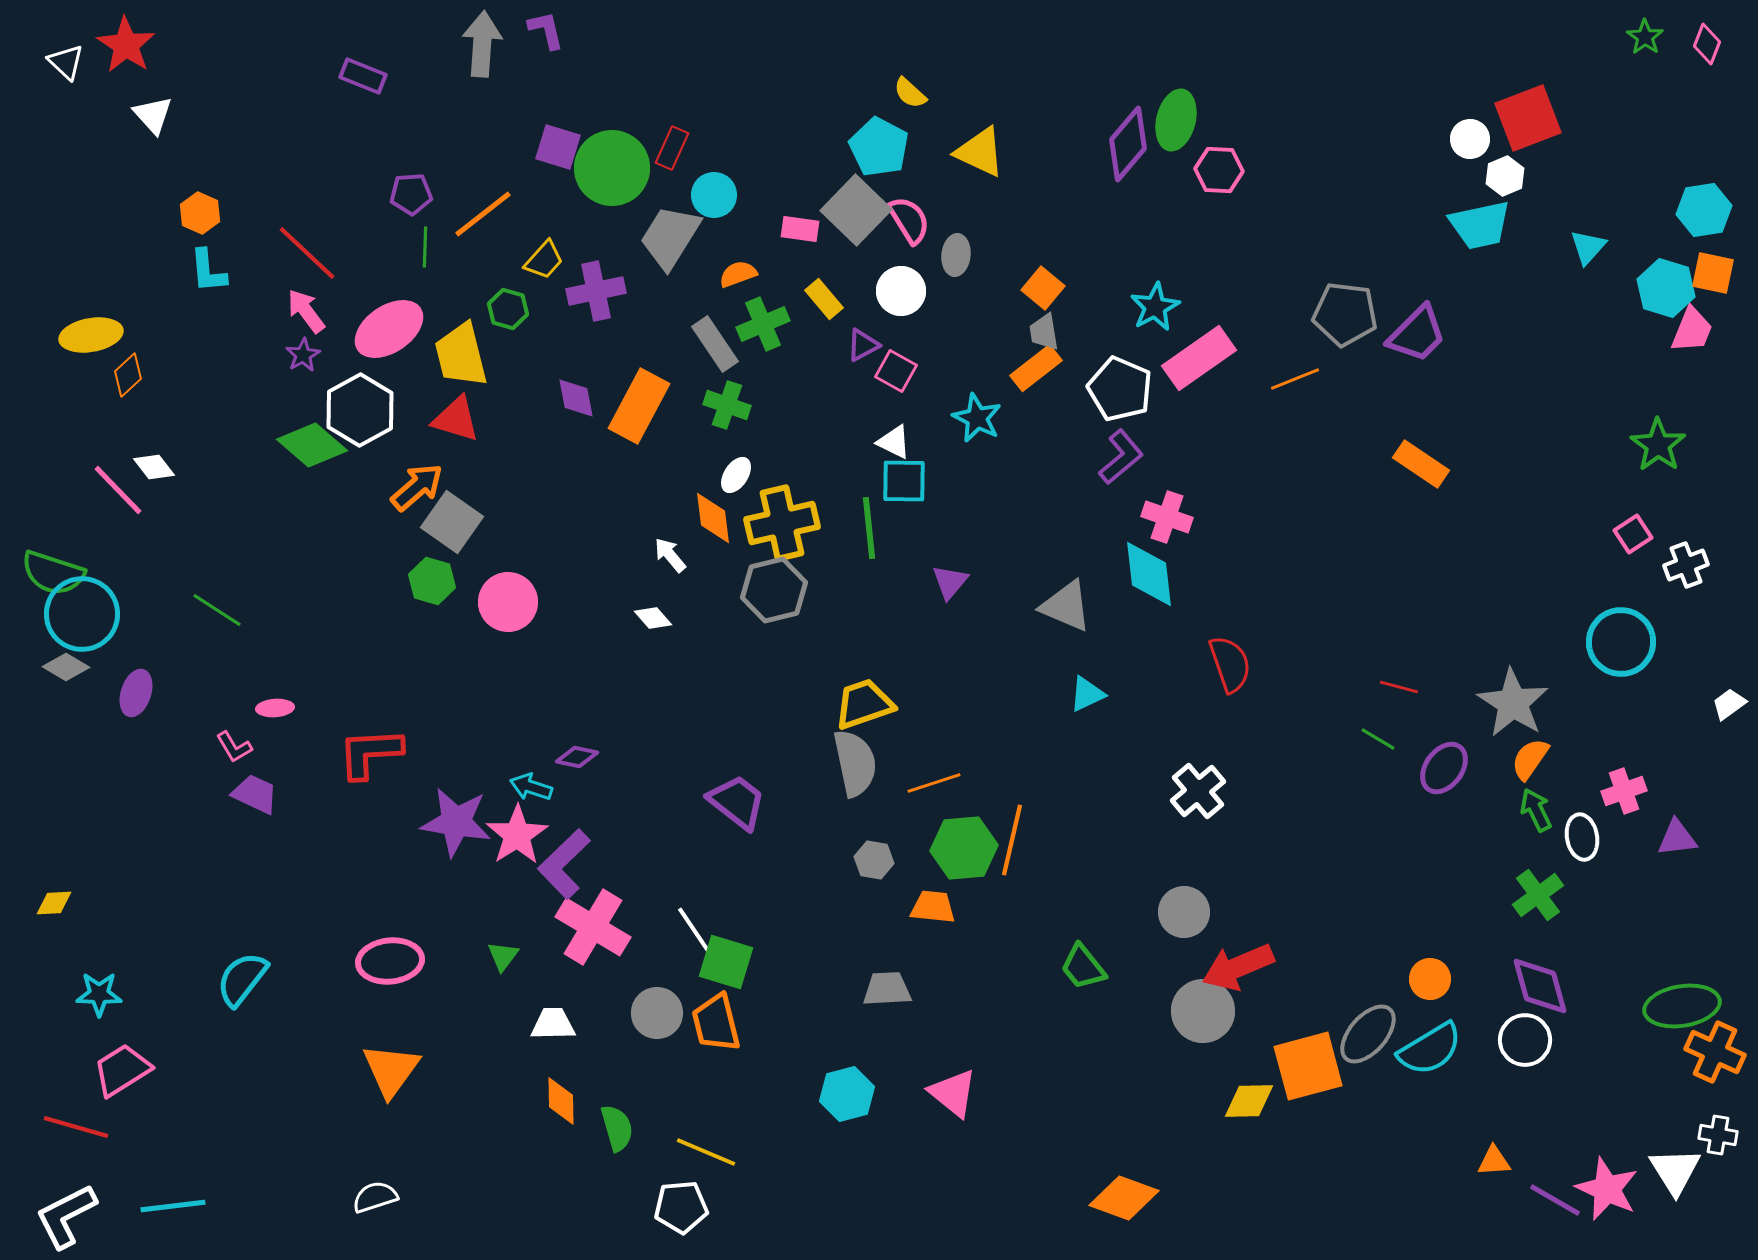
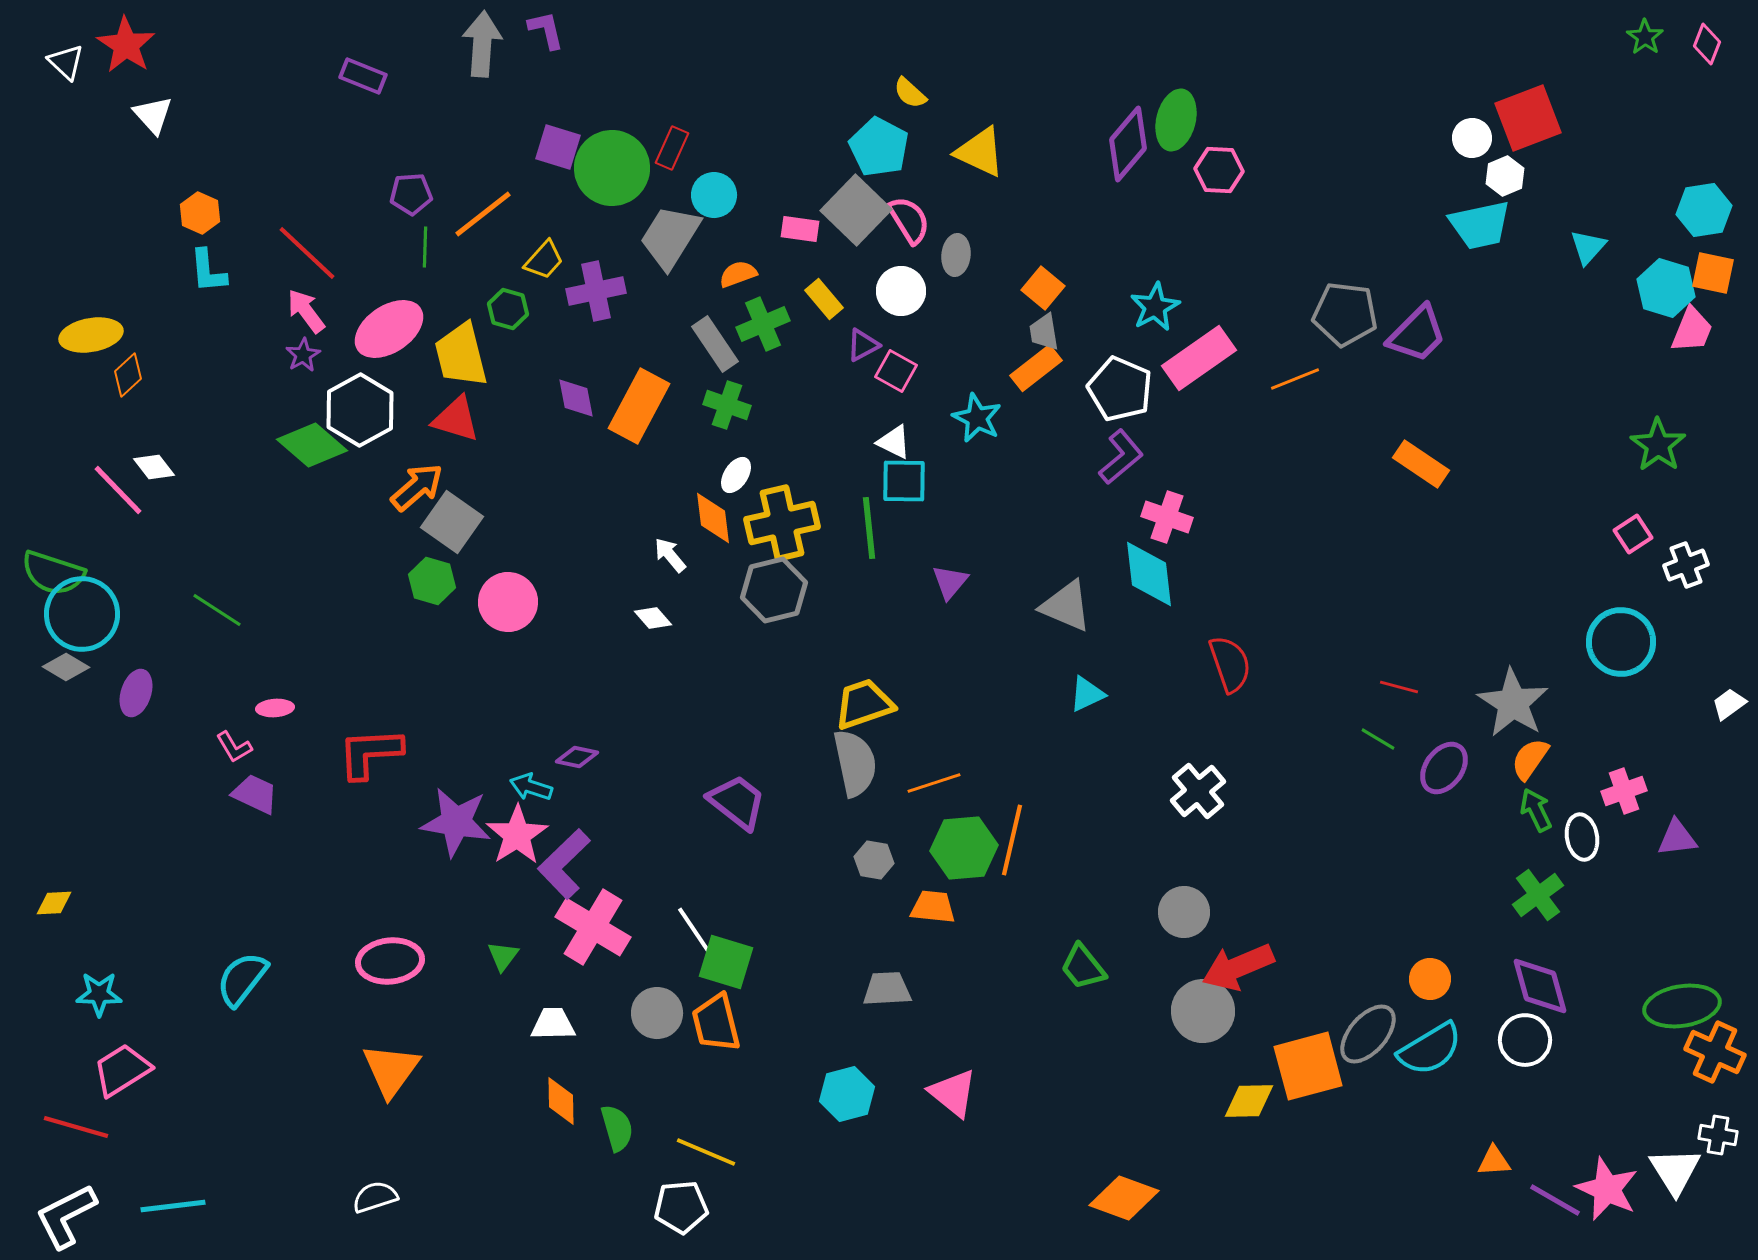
white circle at (1470, 139): moved 2 px right, 1 px up
